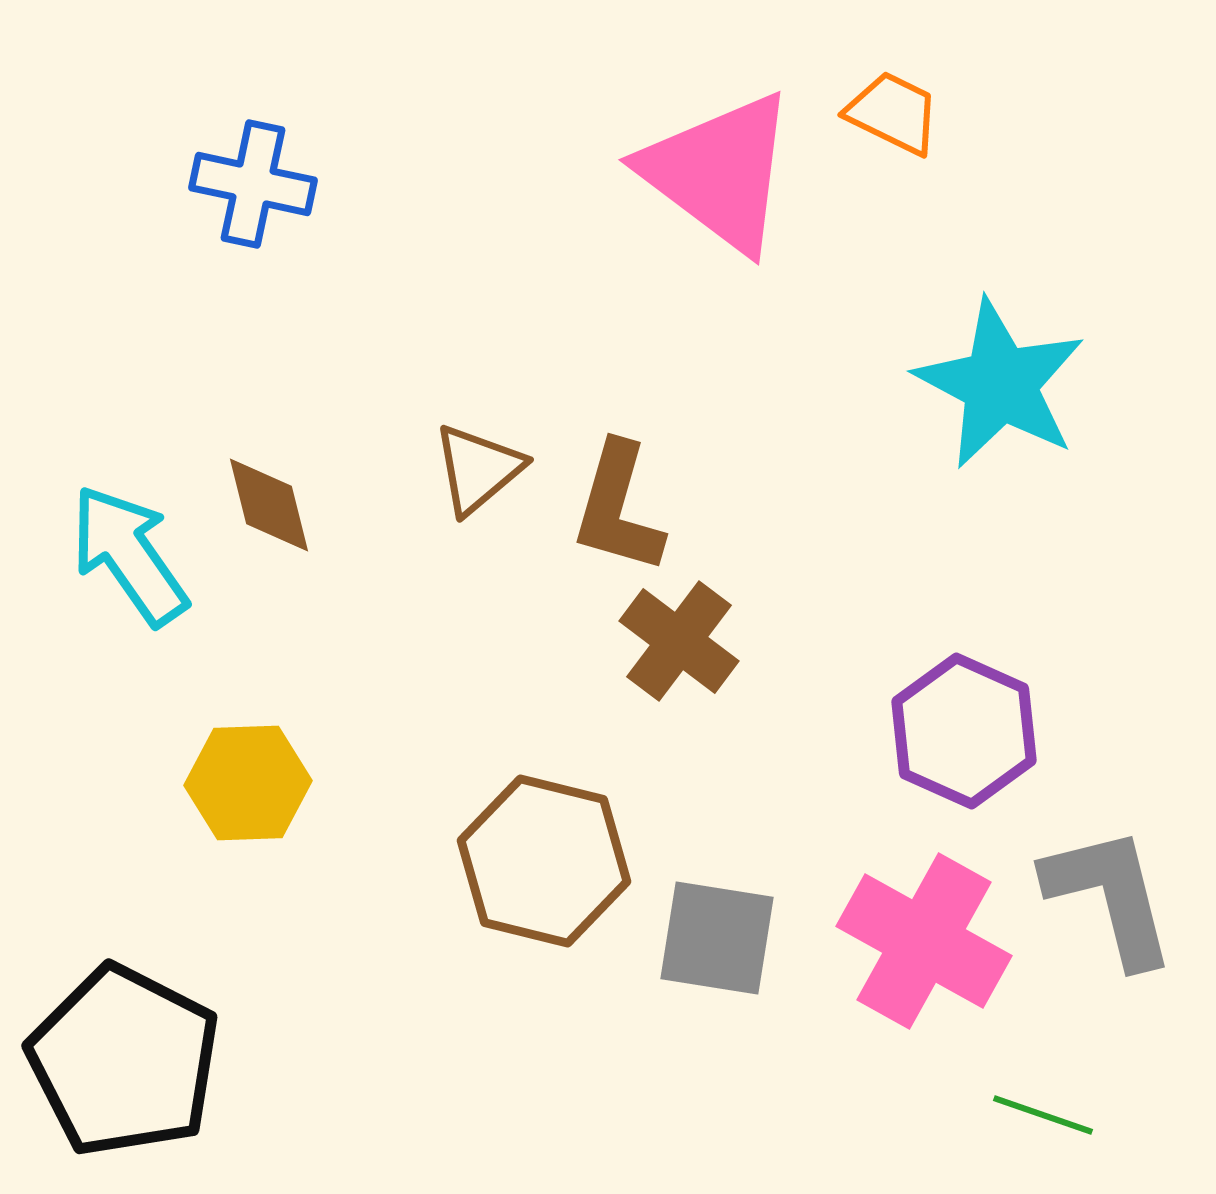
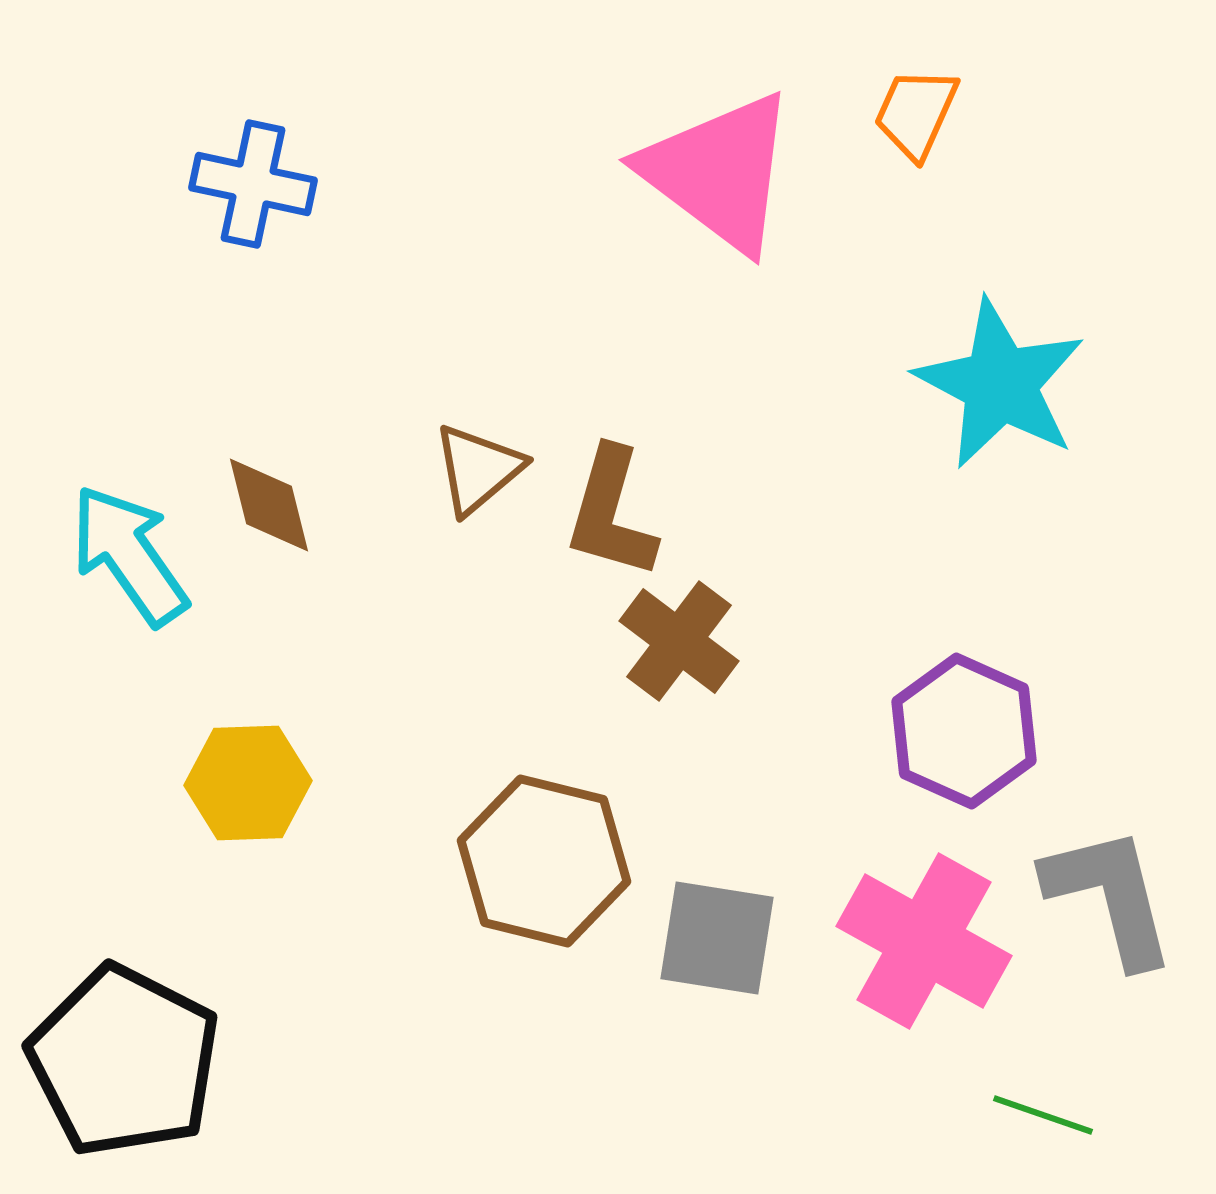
orange trapezoid: moved 23 px right; rotated 92 degrees counterclockwise
brown L-shape: moved 7 px left, 5 px down
